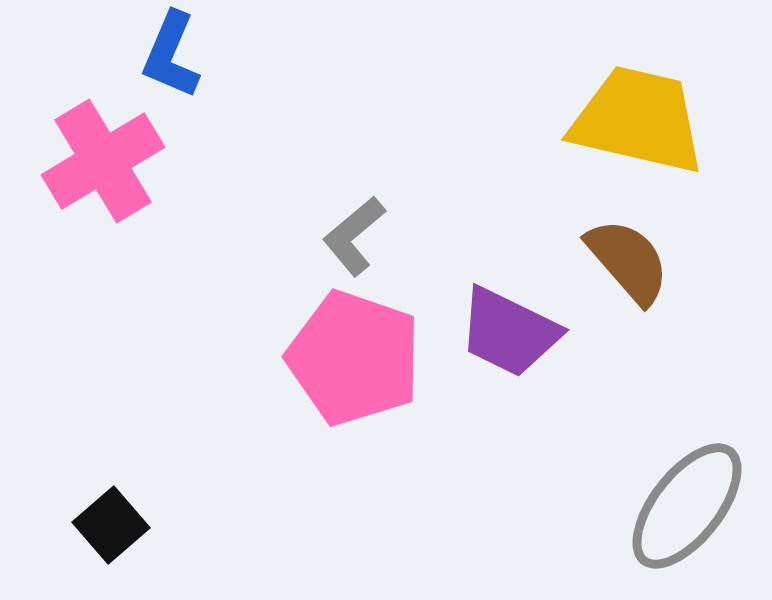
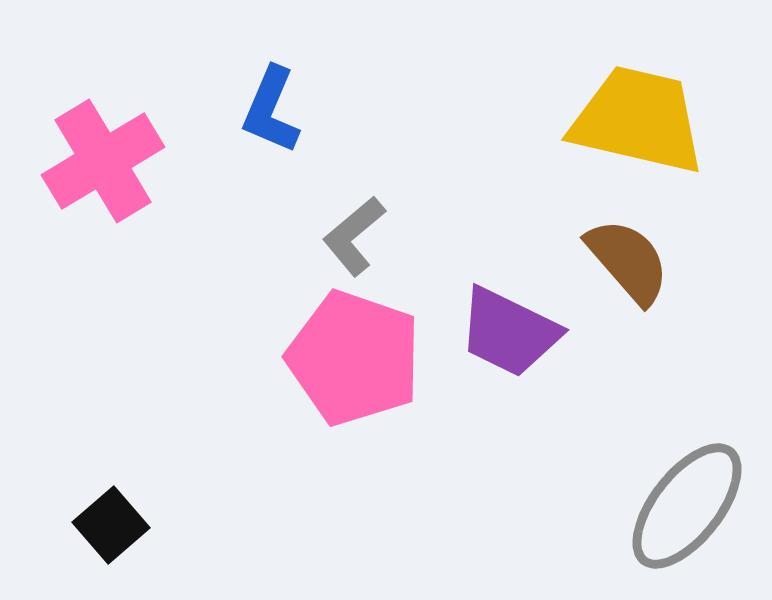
blue L-shape: moved 100 px right, 55 px down
